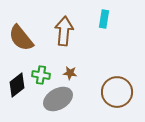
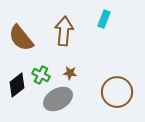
cyan rectangle: rotated 12 degrees clockwise
green cross: rotated 18 degrees clockwise
